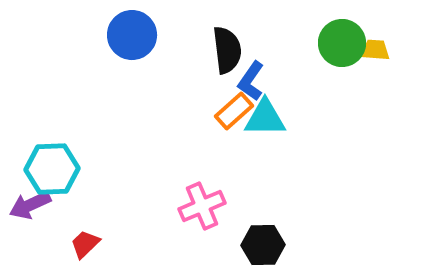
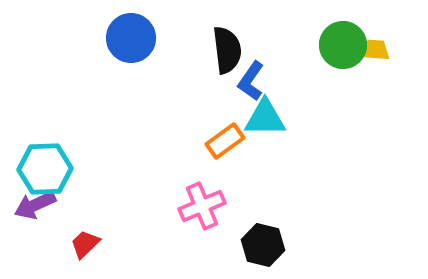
blue circle: moved 1 px left, 3 px down
green circle: moved 1 px right, 2 px down
orange rectangle: moved 9 px left, 30 px down; rotated 6 degrees clockwise
cyan hexagon: moved 7 px left
purple arrow: moved 5 px right
black hexagon: rotated 15 degrees clockwise
